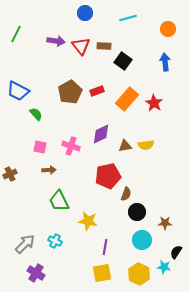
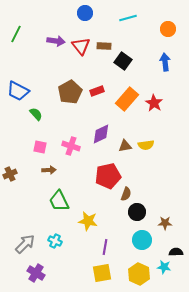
black semicircle: rotated 56 degrees clockwise
